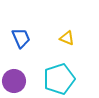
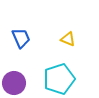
yellow triangle: moved 1 px right, 1 px down
purple circle: moved 2 px down
